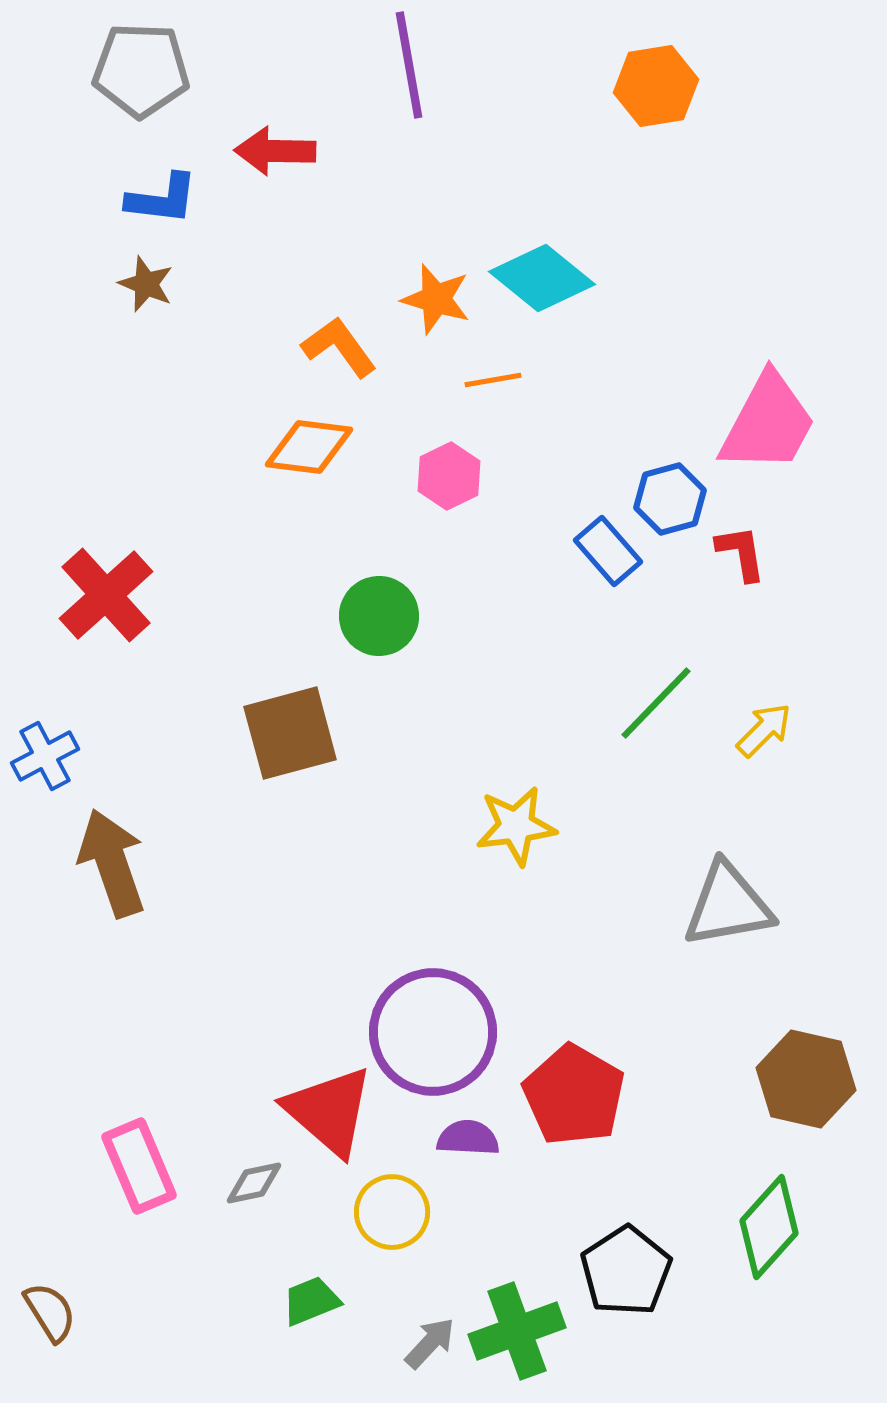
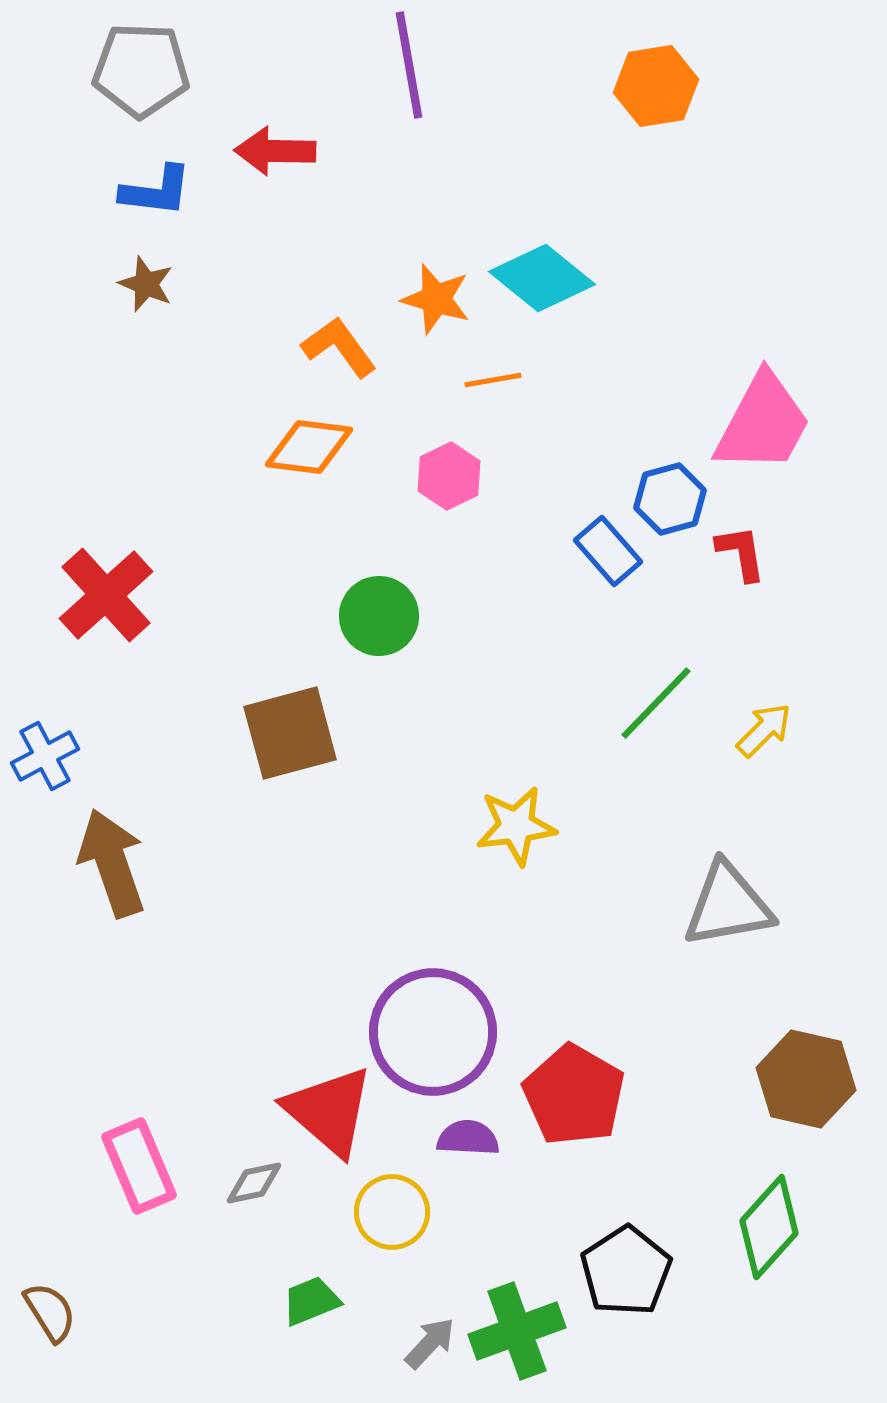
blue L-shape: moved 6 px left, 8 px up
pink trapezoid: moved 5 px left
